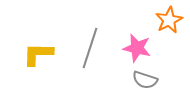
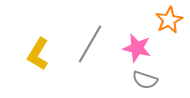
gray line: moved 4 px up; rotated 12 degrees clockwise
yellow L-shape: rotated 60 degrees counterclockwise
